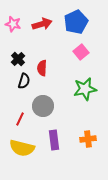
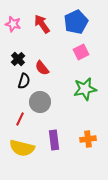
red arrow: rotated 108 degrees counterclockwise
pink square: rotated 14 degrees clockwise
red semicircle: rotated 42 degrees counterclockwise
gray circle: moved 3 px left, 4 px up
